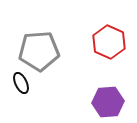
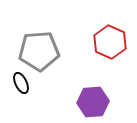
red hexagon: moved 1 px right
purple hexagon: moved 15 px left
